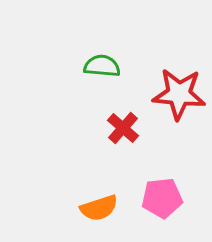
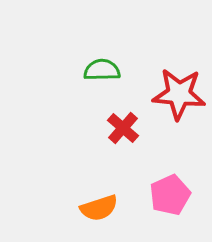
green semicircle: moved 4 px down; rotated 6 degrees counterclockwise
pink pentagon: moved 8 px right, 3 px up; rotated 18 degrees counterclockwise
